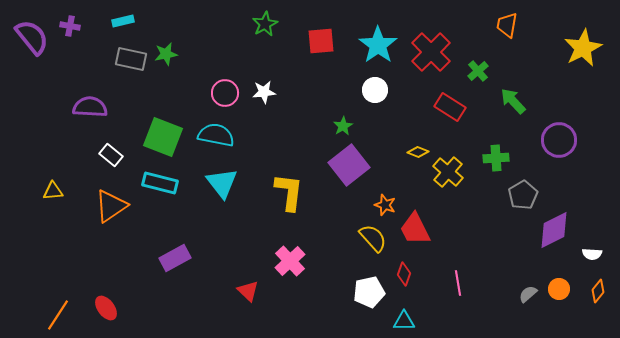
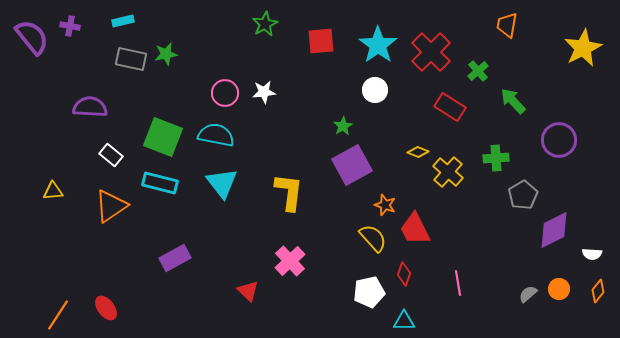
purple square at (349, 165): moved 3 px right; rotated 9 degrees clockwise
